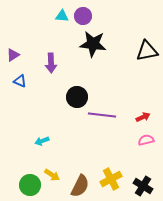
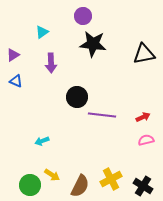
cyan triangle: moved 20 px left, 16 px down; rotated 40 degrees counterclockwise
black triangle: moved 3 px left, 3 px down
blue triangle: moved 4 px left
